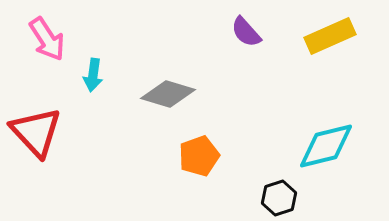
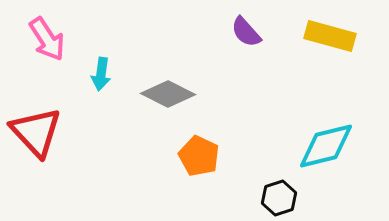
yellow rectangle: rotated 39 degrees clockwise
cyan arrow: moved 8 px right, 1 px up
gray diamond: rotated 10 degrees clockwise
orange pentagon: rotated 27 degrees counterclockwise
